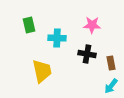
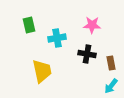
cyan cross: rotated 12 degrees counterclockwise
